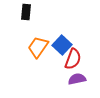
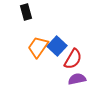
black rectangle: rotated 21 degrees counterclockwise
blue square: moved 5 px left, 1 px down
red semicircle: rotated 10 degrees clockwise
